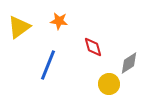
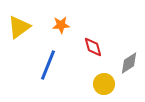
orange star: moved 2 px right, 4 px down; rotated 12 degrees counterclockwise
yellow circle: moved 5 px left
